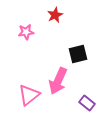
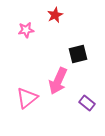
pink star: moved 2 px up
pink triangle: moved 2 px left, 3 px down
